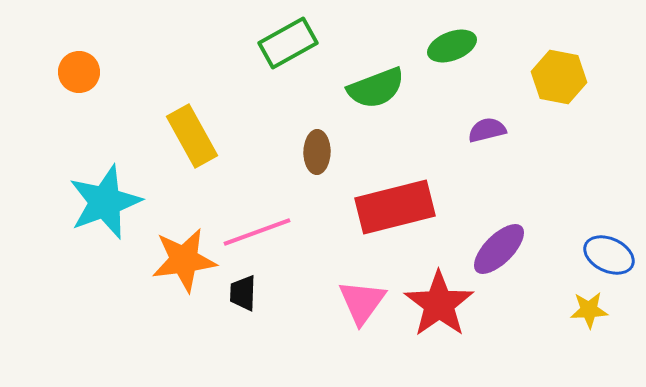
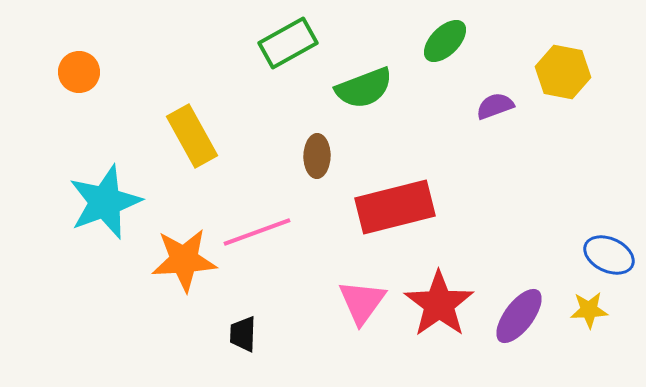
green ellipse: moved 7 px left, 5 px up; rotated 24 degrees counterclockwise
yellow hexagon: moved 4 px right, 5 px up
green semicircle: moved 12 px left
purple semicircle: moved 8 px right, 24 px up; rotated 6 degrees counterclockwise
brown ellipse: moved 4 px down
purple ellipse: moved 20 px right, 67 px down; rotated 8 degrees counterclockwise
orange star: rotated 4 degrees clockwise
black trapezoid: moved 41 px down
